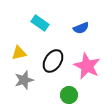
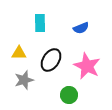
cyan rectangle: rotated 54 degrees clockwise
yellow triangle: rotated 14 degrees clockwise
black ellipse: moved 2 px left, 1 px up
